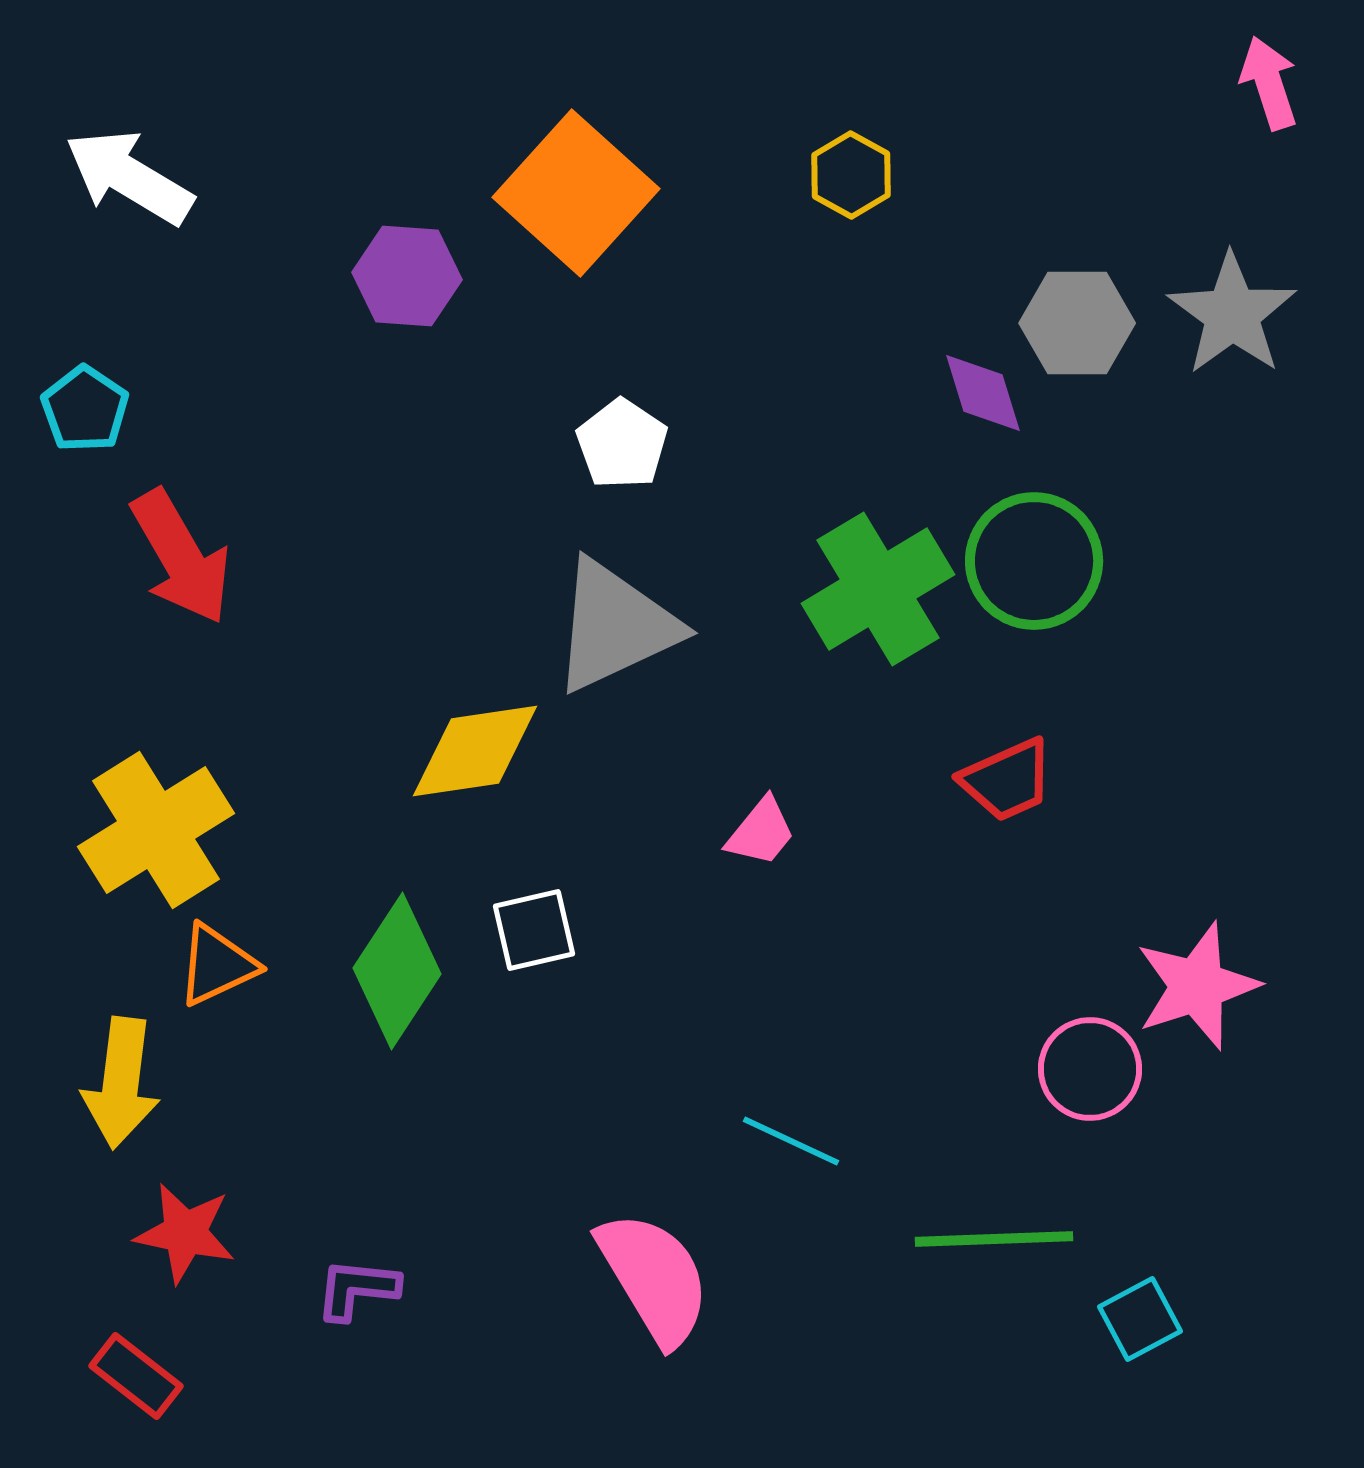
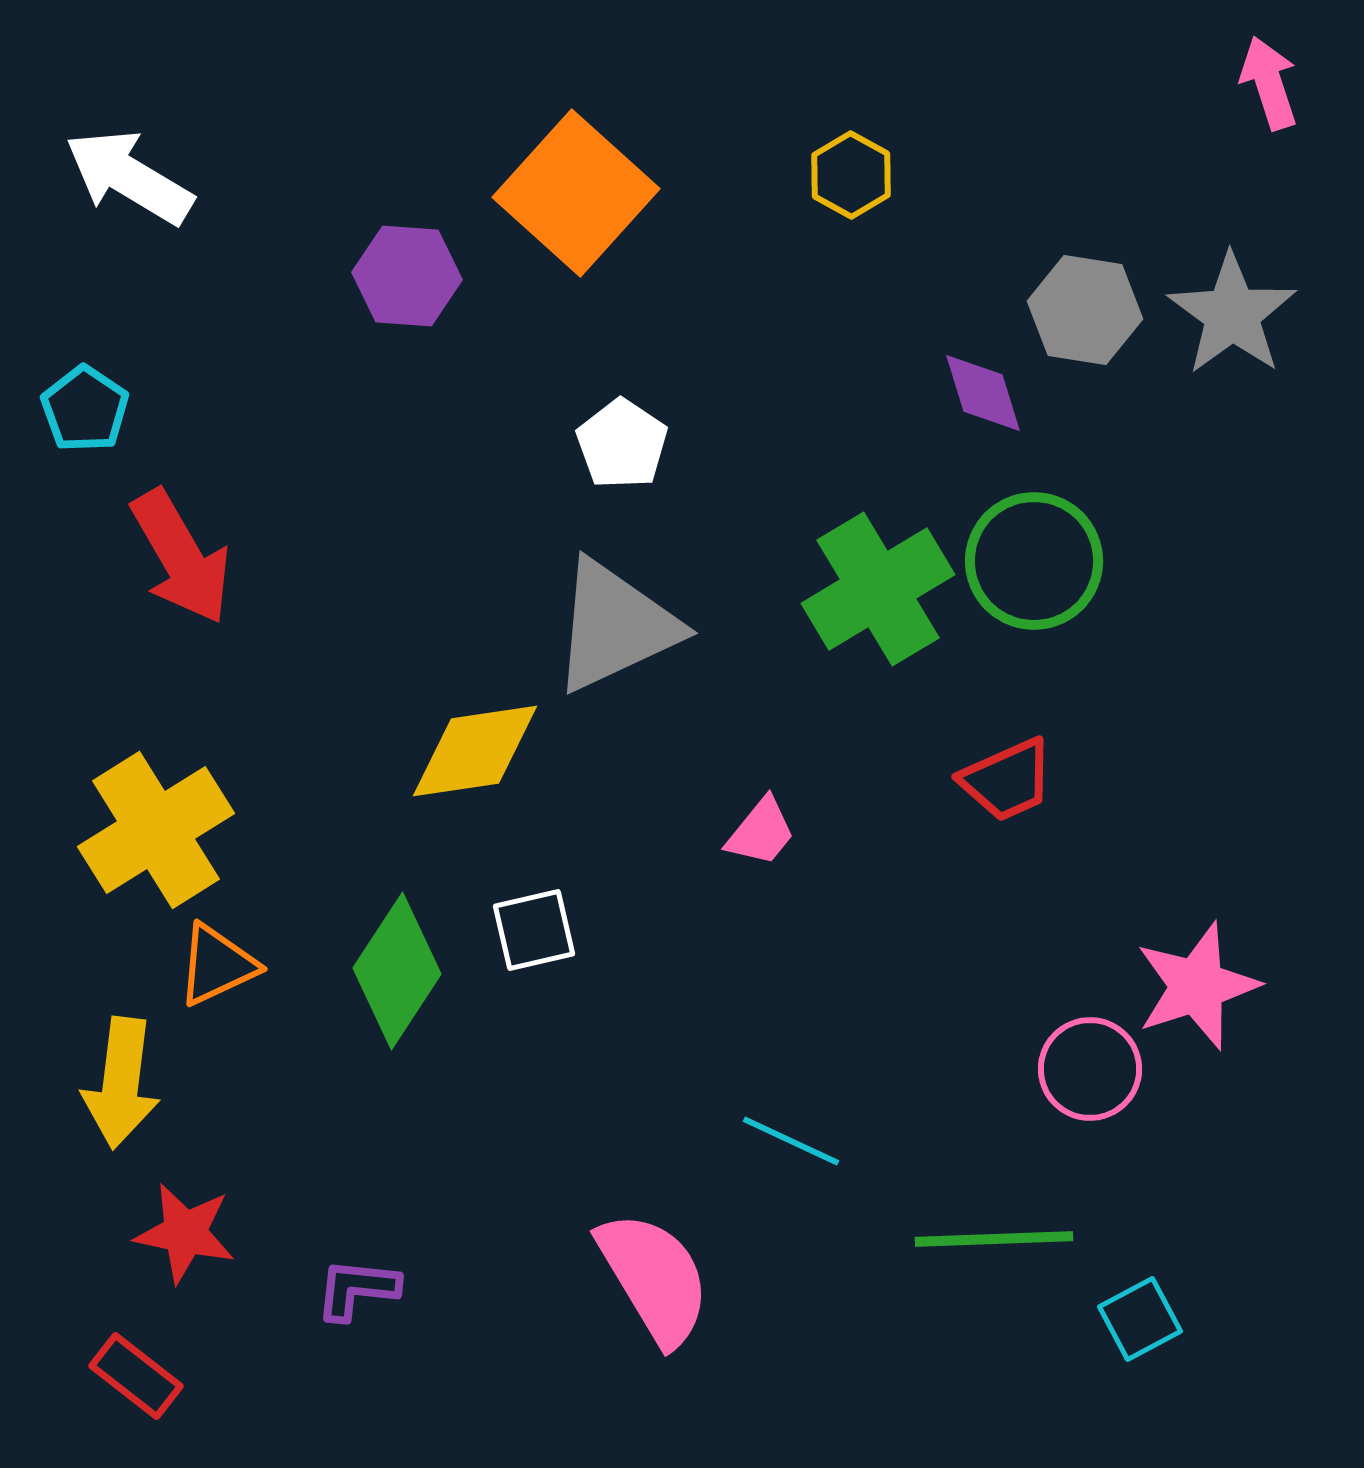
gray hexagon: moved 8 px right, 13 px up; rotated 9 degrees clockwise
